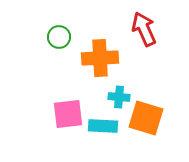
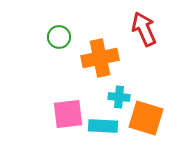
orange cross: rotated 9 degrees counterclockwise
